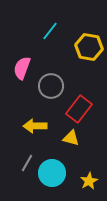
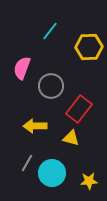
yellow hexagon: rotated 12 degrees counterclockwise
yellow star: rotated 24 degrees clockwise
